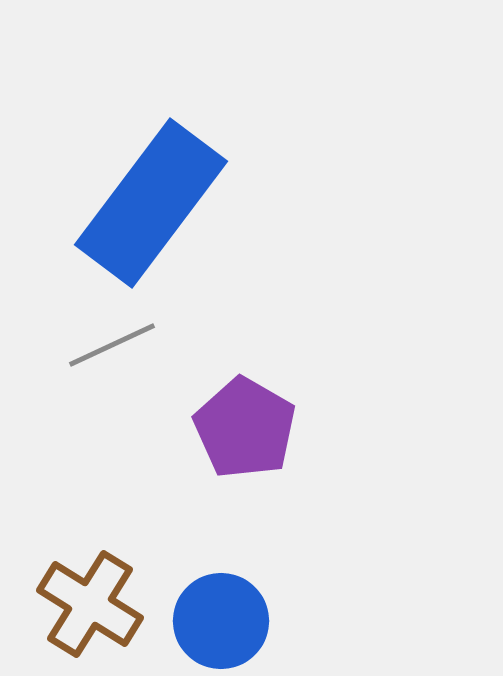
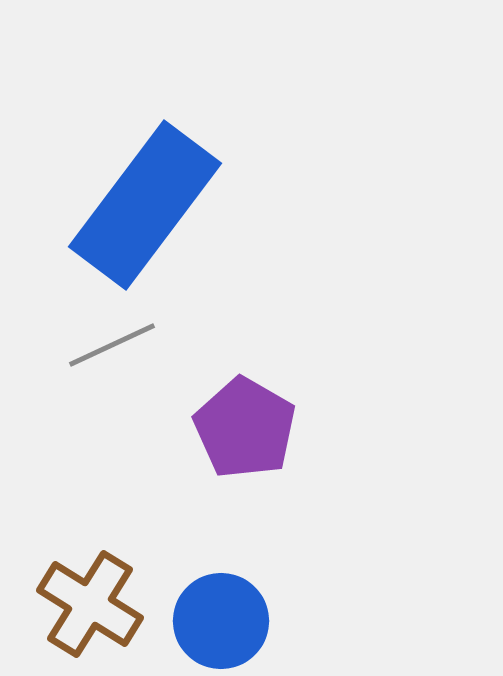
blue rectangle: moved 6 px left, 2 px down
